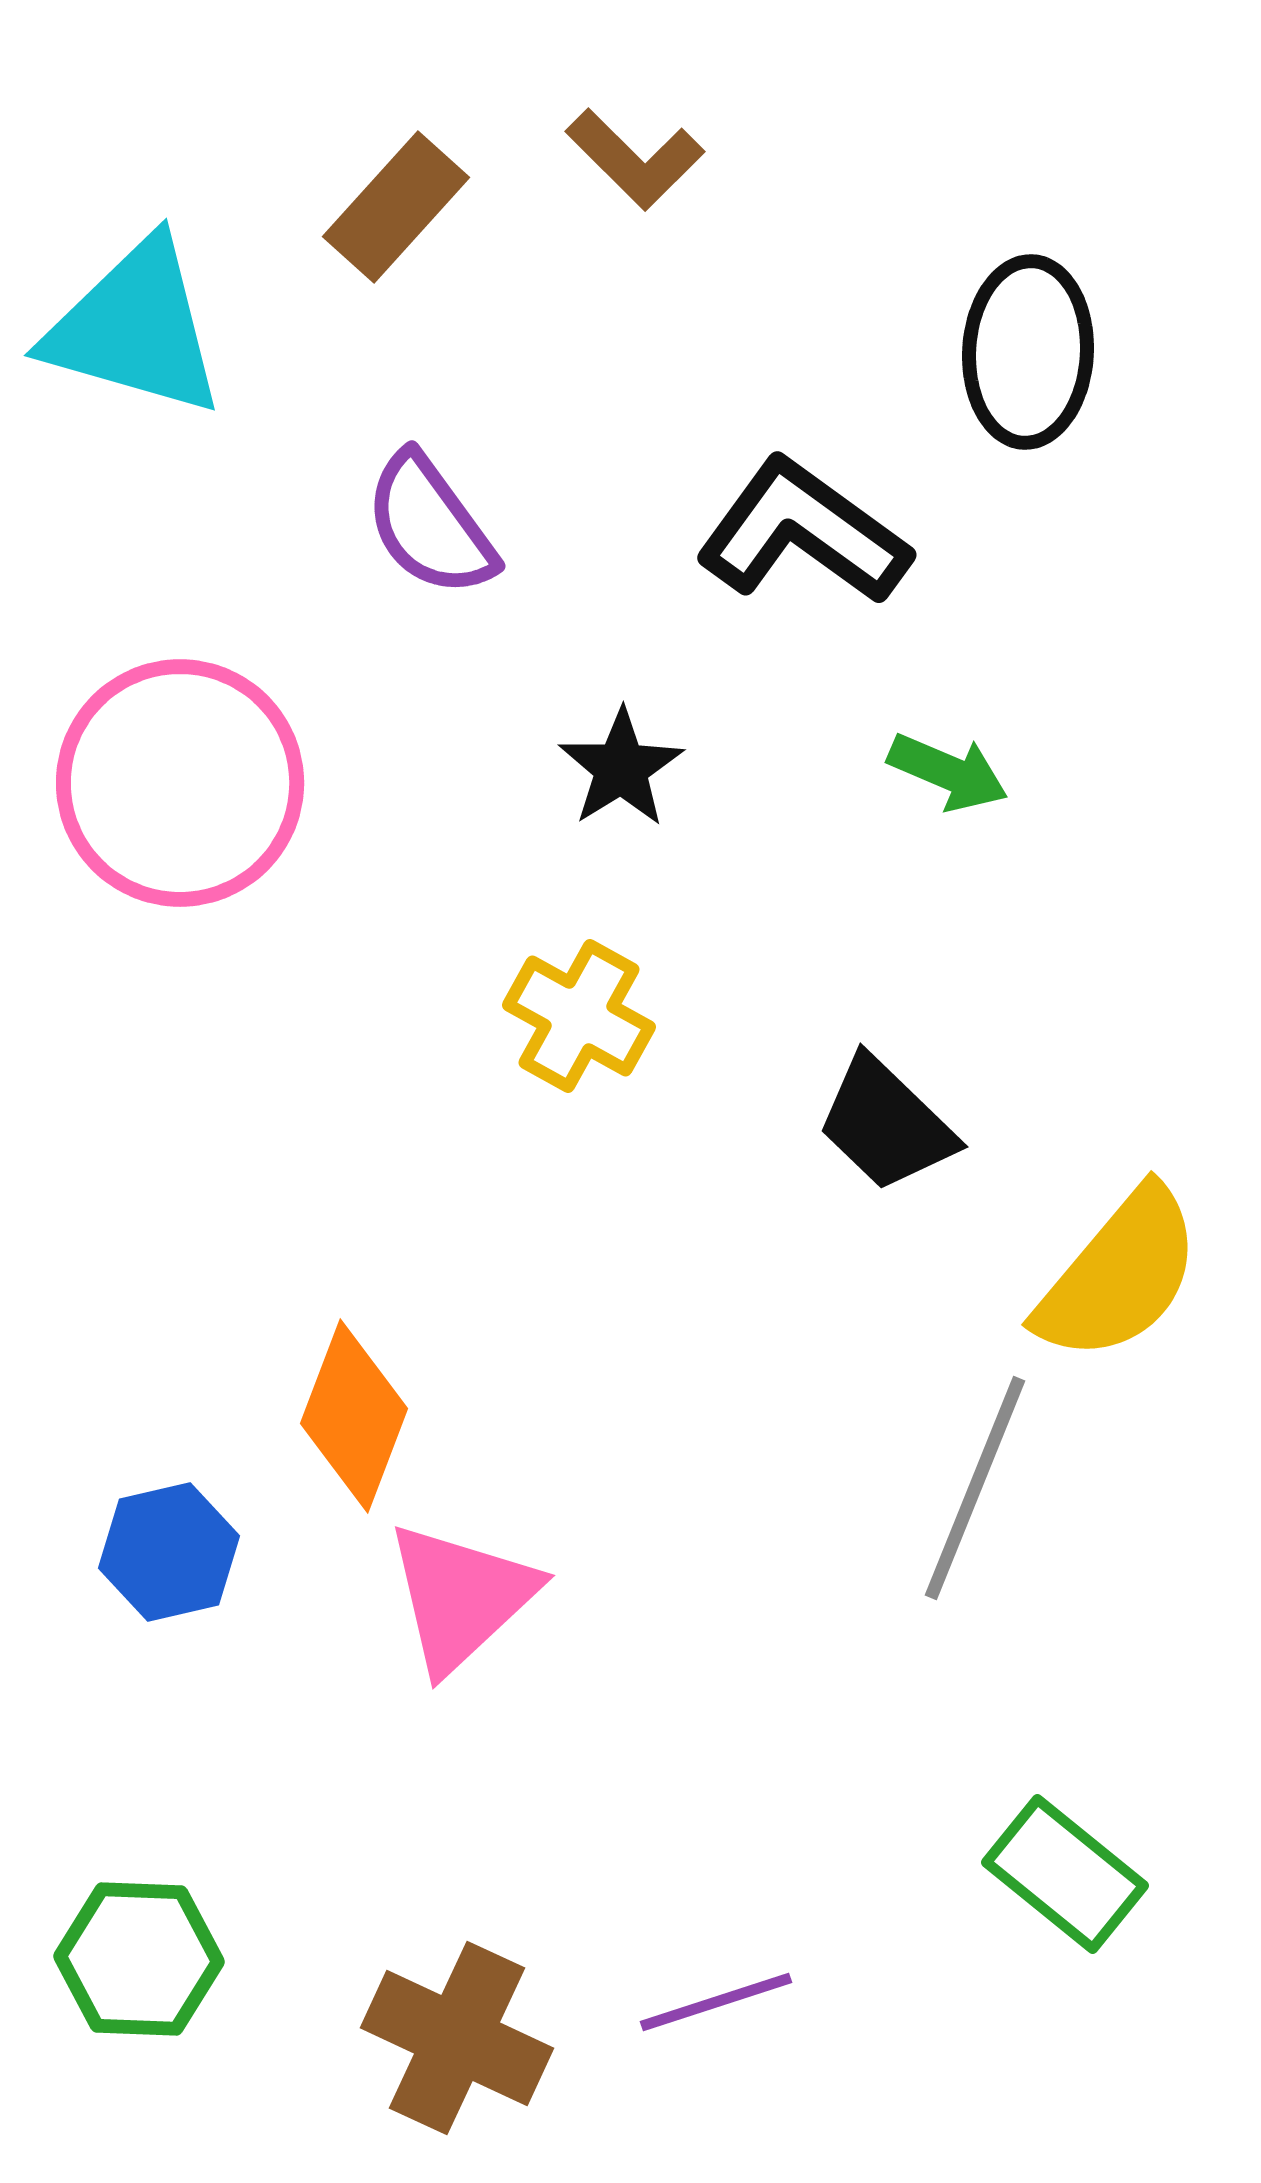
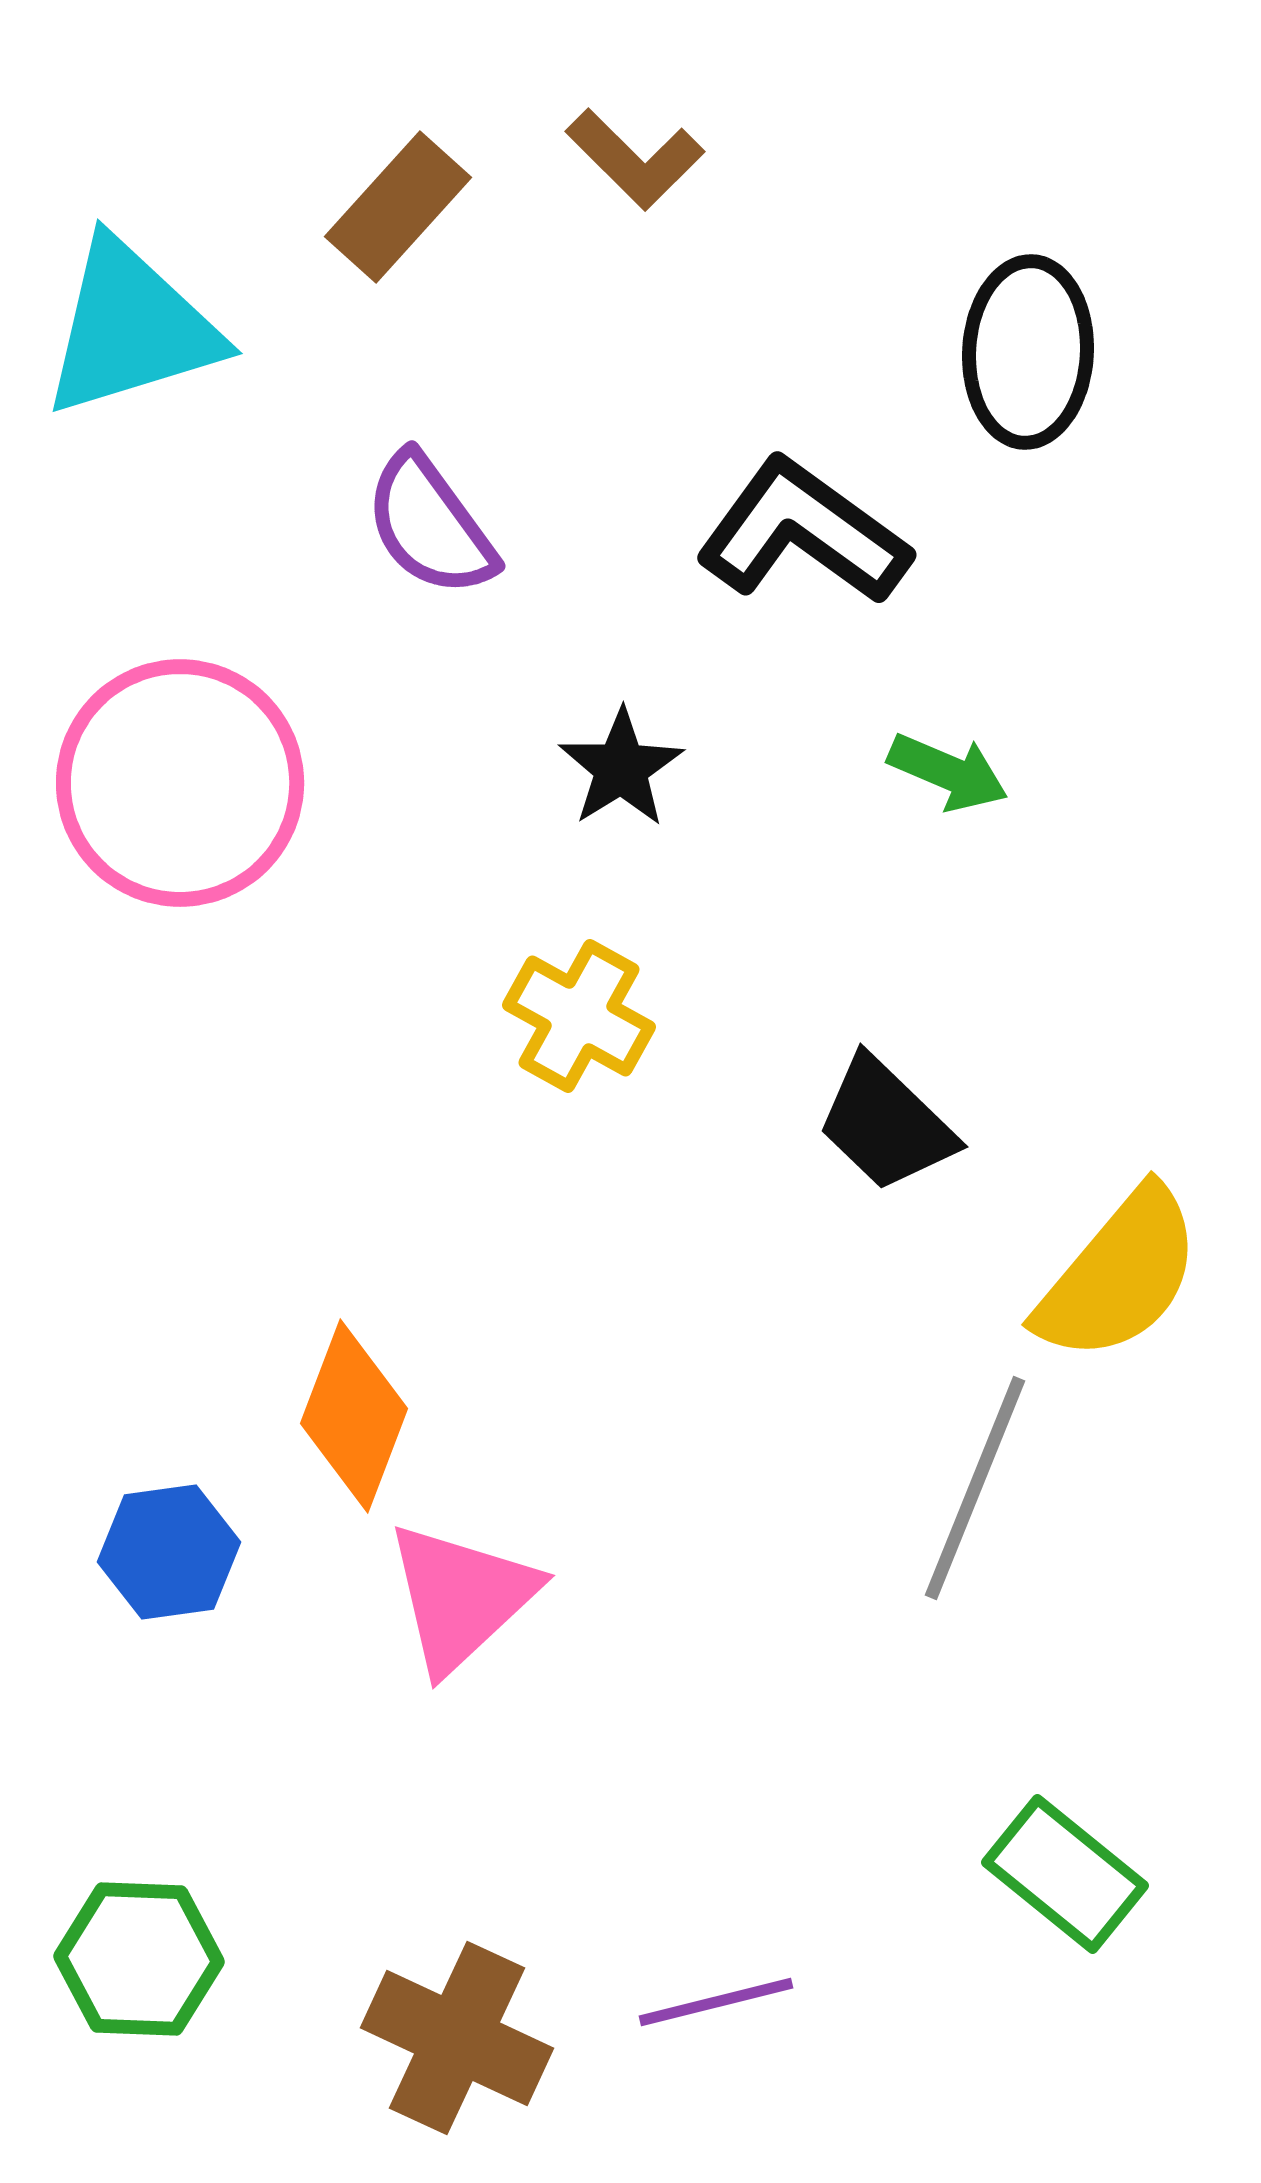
brown rectangle: moved 2 px right
cyan triangle: moved 4 px left; rotated 33 degrees counterclockwise
blue hexagon: rotated 5 degrees clockwise
purple line: rotated 4 degrees clockwise
